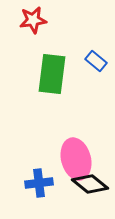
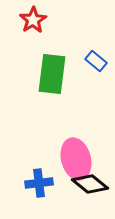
red star: rotated 24 degrees counterclockwise
